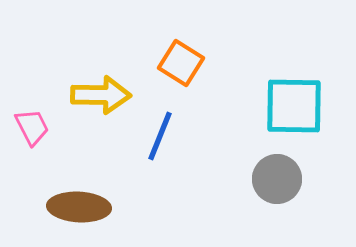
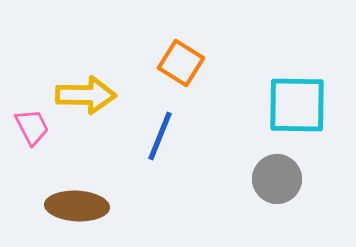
yellow arrow: moved 15 px left
cyan square: moved 3 px right, 1 px up
brown ellipse: moved 2 px left, 1 px up
